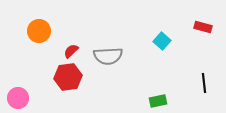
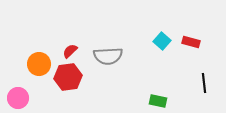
red rectangle: moved 12 px left, 15 px down
orange circle: moved 33 px down
red semicircle: moved 1 px left
green rectangle: rotated 24 degrees clockwise
